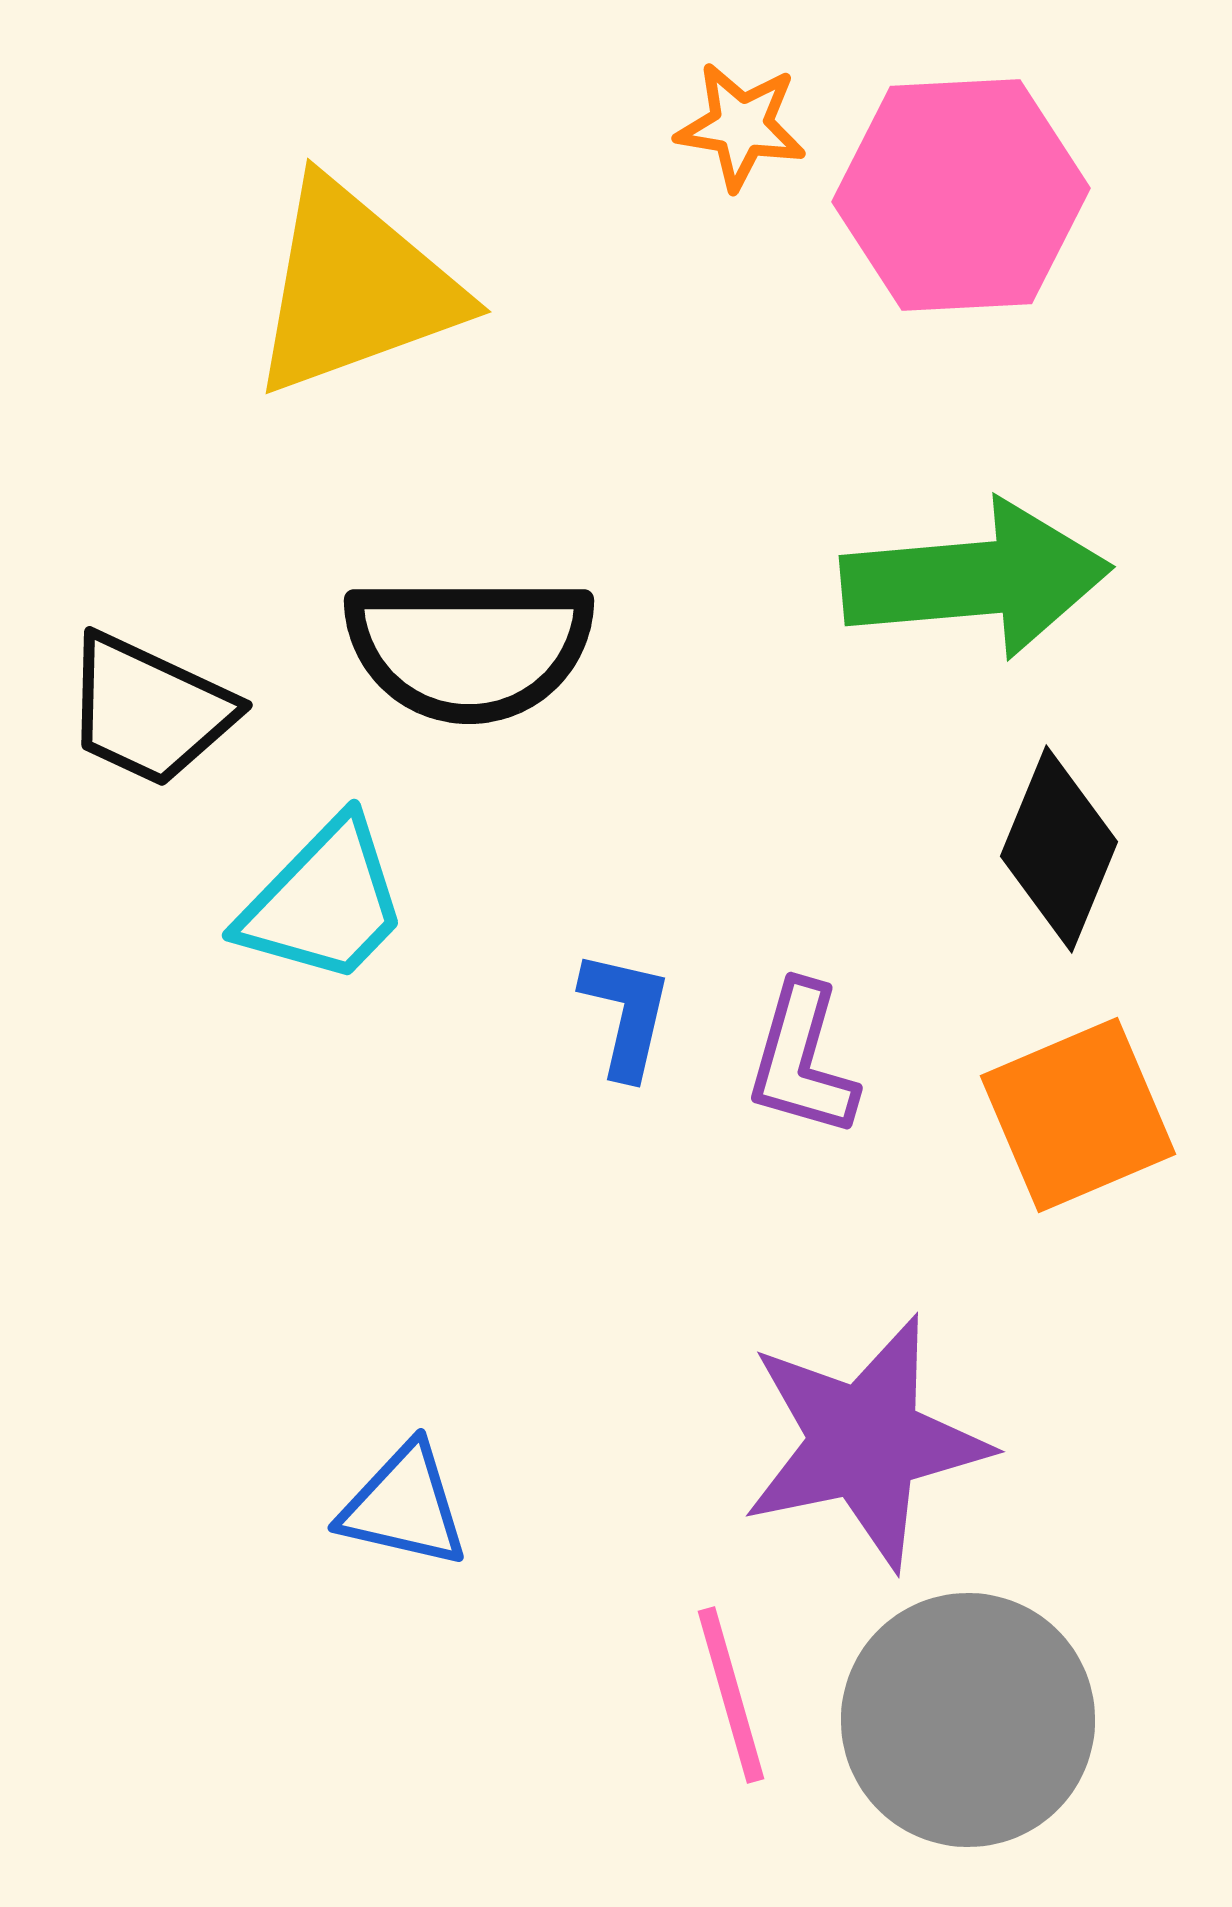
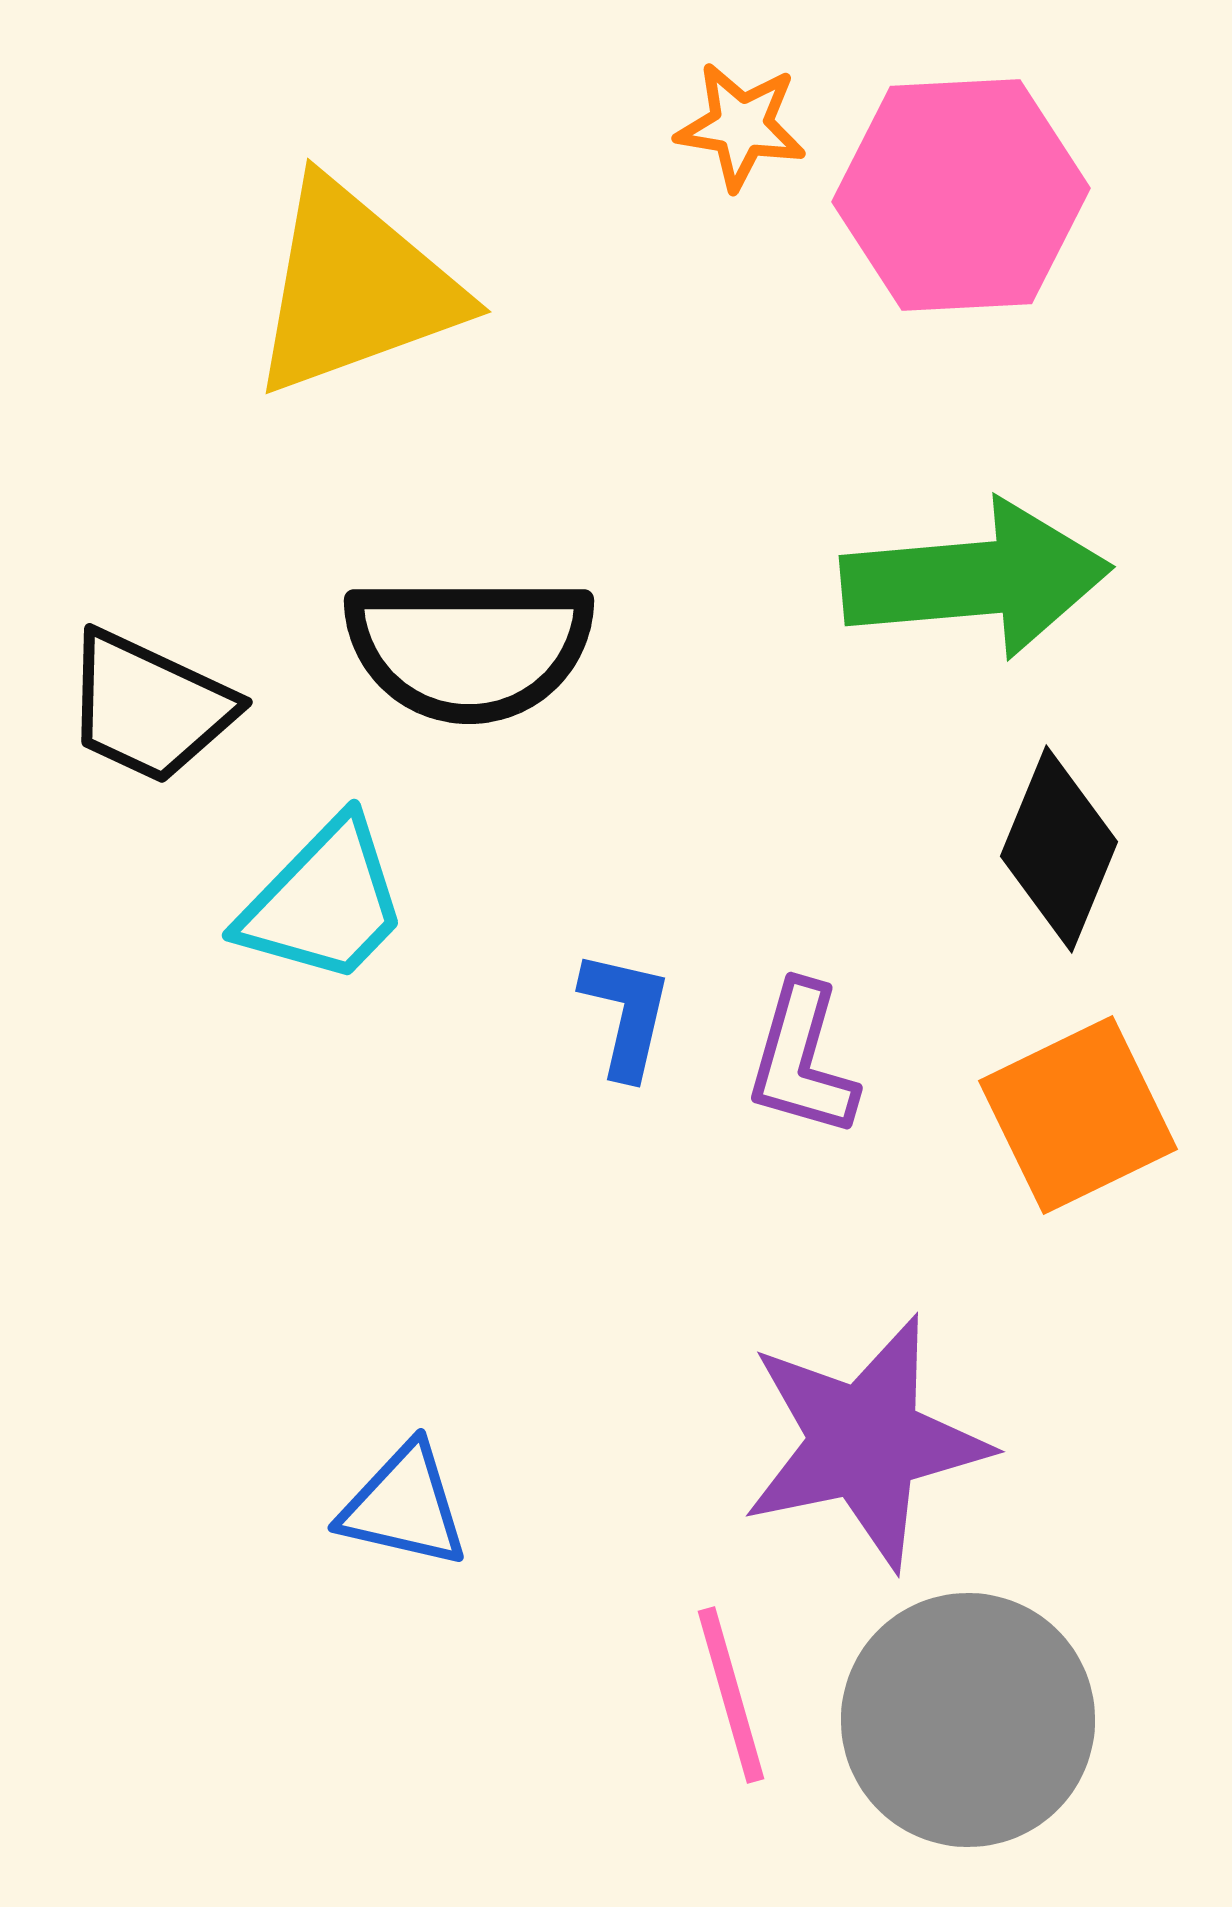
black trapezoid: moved 3 px up
orange square: rotated 3 degrees counterclockwise
